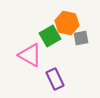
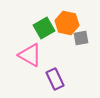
green square: moved 6 px left, 8 px up
